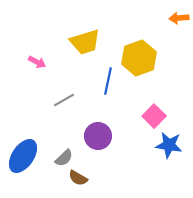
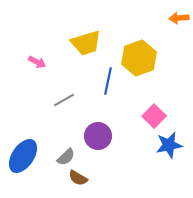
yellow trapezoid: moved 1 px right, 1 px down
blue star: rotated 20 degrees counterclockwise
gray semicircle: moved 2 px right, 1 px up
